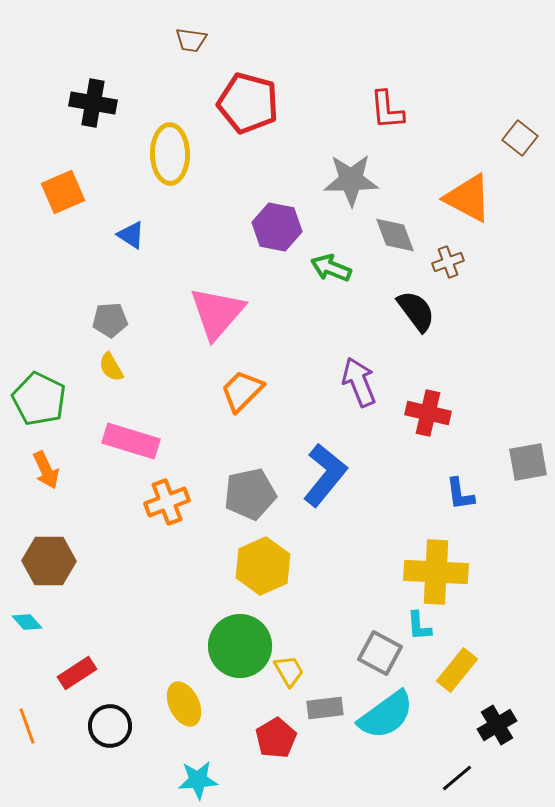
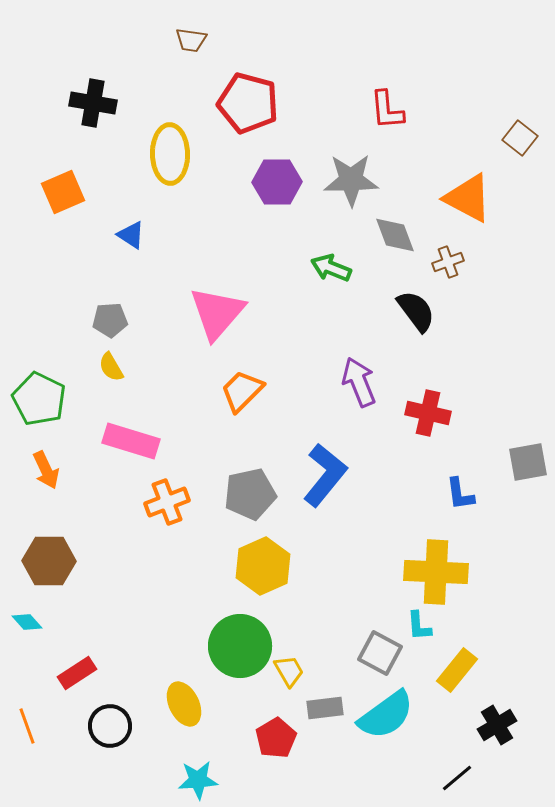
purple hexagon at (277, 227): moved 45 px up; rotated 12 degrees counterclockwise
